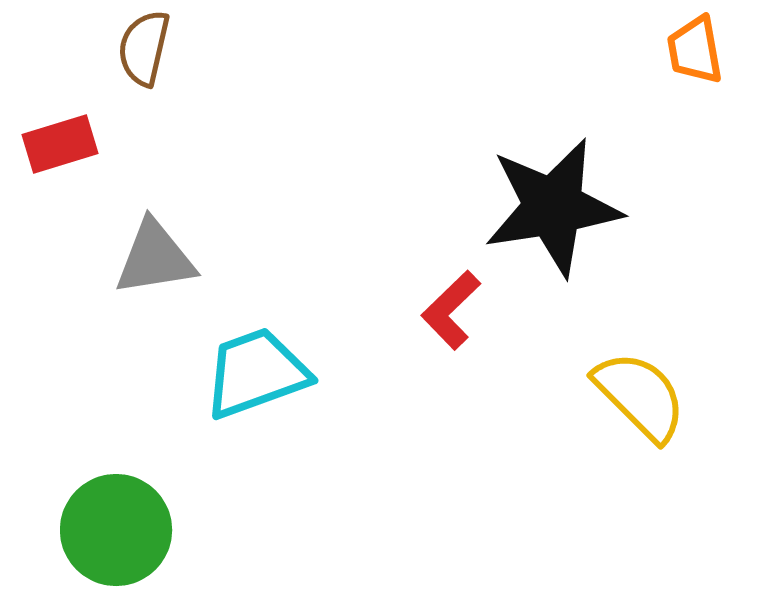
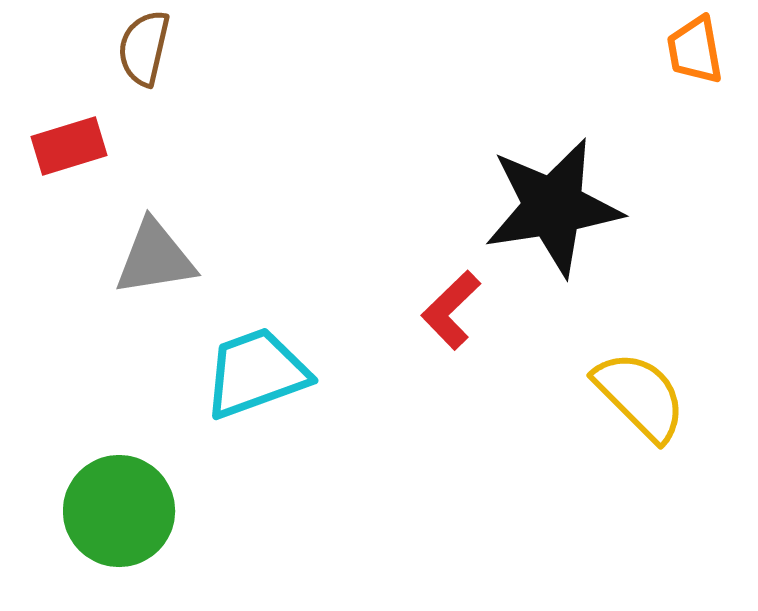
red rectangle: moved 9 px right, 2 px down
green circle: moved 3 px right, 19 px up
